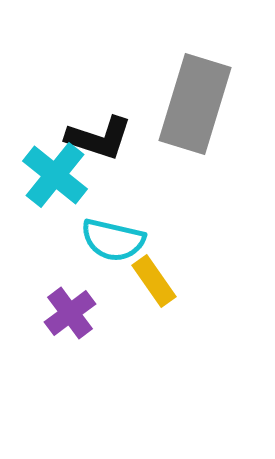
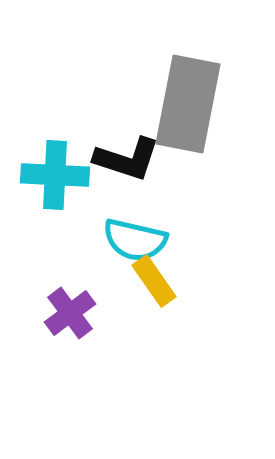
gray rectangle: moved 7 px left; rotated 6 degrees counterclockwise
black L-shape: moved 28 px right, 21 px down
cyan cross: rotated 36 degrees counterclockwise
cyan semicircle: moved 22 px right
